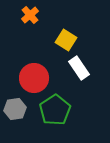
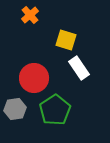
yellow square: rotated 15 degrees counterclockwise
